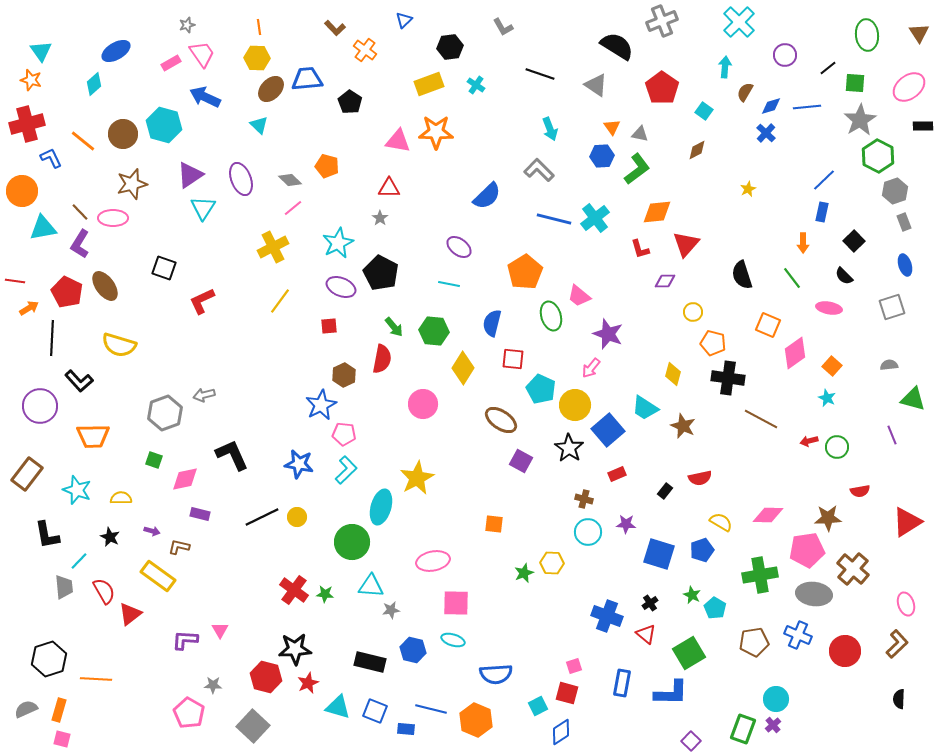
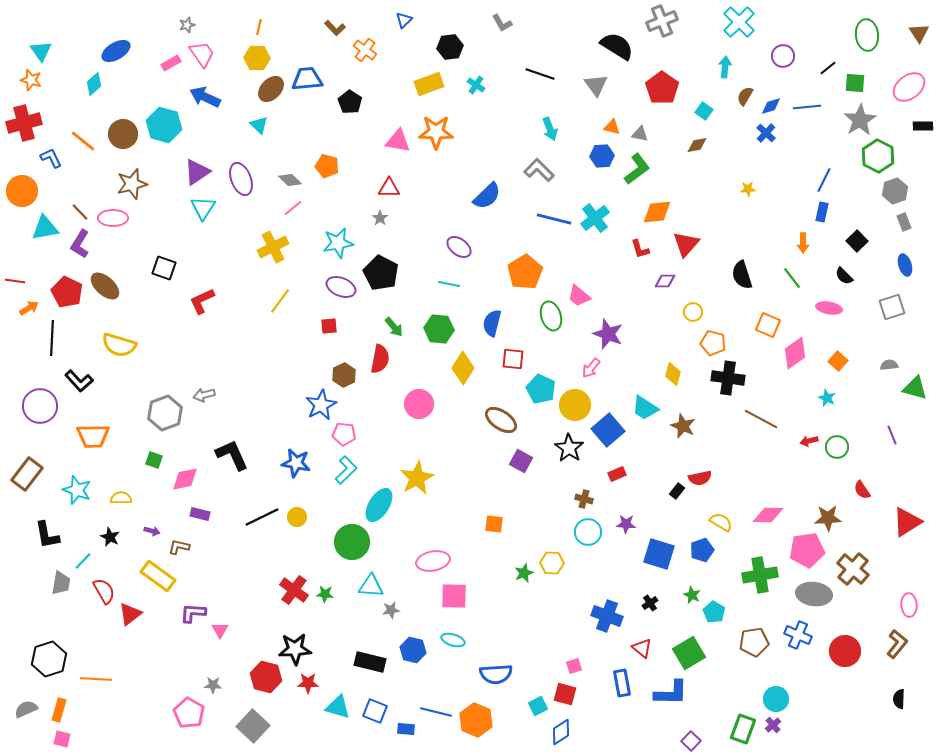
orange line at (259, 27): rotated 21 degrees clockwise
gray L-shape at (503, 27): moved 1 px left, 4 px up
purple circle at (785, 55): moved 2 px left, 1 px down
gray triangle at (596, 85): rotated 20 degrees clockwise
brown semicircle at (745, 92): moved 4 px down
red cross at (27, 124): moved 3 px left, 1 px up
orange triangle at (612, 127): rotated 42 degrees counterclockwise
brown diamond at (697, 150): moved 5 px up; rotated 15 degrees clockwise
purple triangle at (190, 175): moved 7 px right, 3 px up
blue line at (824, 180): rotated 20 degrees counterclockwise
yellow star at (748, 189): rotated 21 degrees clockwise
cyan triangle at (43, 228): moved 2 px right
black square at (854, 241): moved 3 px right
cyan star at (338, 243): rotated 16 degrees clockwise
brown ellipse at (105, 286): rotated 12 degrees counterclockwise
green hexagon at (434, 331): moved 5 px right, 2 px up
red semicircle at (382, 359): moved 2 px left
orange square at (832, 366): moved 6 px right, 5 px up
green triangle at (913, 399): moved 2 px right, 11 px up
pink circle at (423, 404): moved 4 px left
blue star at (299, 464): moved 3 px left, 1 px up
black rectangle at (665, 491): moved 12 px right
red semicircle at (860, 491): moved 2 px right, 1 px up; rotated 66 degrees clockwise
cyan ellipse at (381, 507): moved 2 px left, 2 px up; rotated 16 degrees clockwise
cyan line at (79, 561): moved 4 px right
gray trapezoid at (64, 587): moved 3 px left, 4 px up; rotated 15 degrees clockwise
pink square at (456, 603): moved 2 px left, 7 px up
pink ellipse at (906, 604): moved 3 px right, 1 px down; rotated 15 degrees clockwise
cyan pentagon at (715, 608): moved 1 px left, 4 px down
red triangle at (646, 634): moved 4 px left, 14 px down
purple L-shape at (185, 640): moved 8 px right, 27 px up
brown L-shape at (897, 644): rotated 8 degrees counterclockwise
red star at (308, 683): rotated 25 degrees clockwise
blue rectangle at (622, 683): rotated 20 degrees counterclockwise
red square at (567, 693): moved 2 px left, 1 px down
blue line at (431, 709): moved 5 px right, 3 px down
